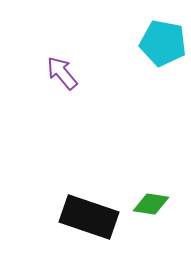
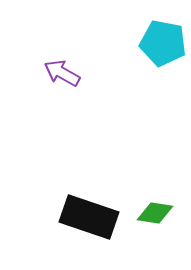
purple arrow: rotated 21 degrees counterclockwise
green diamond: moved 4 px right, 9 px down
